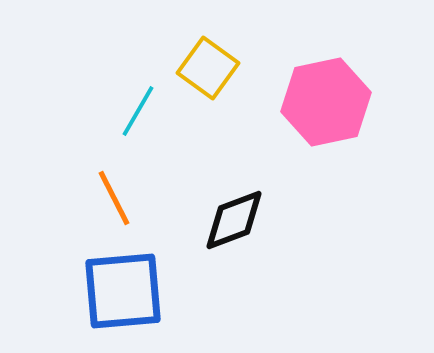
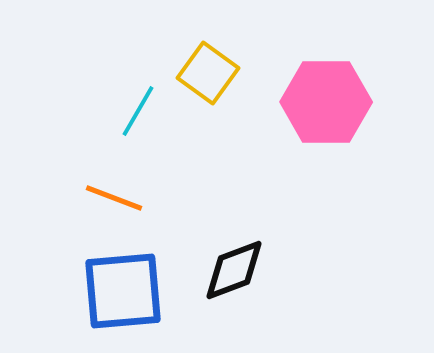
yellow square: moved 5 px down
pink hexagon: rotated 12 degrees clockwise
orange line: rotated 42 degrees counterclockwise
black diamond: moved 50 px down
